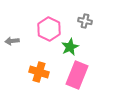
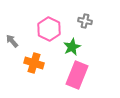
gray arrow: rotated 56 degrees clockwise
green star: moved 2 px right
orange cross: moved 5 px left, 9 px up
